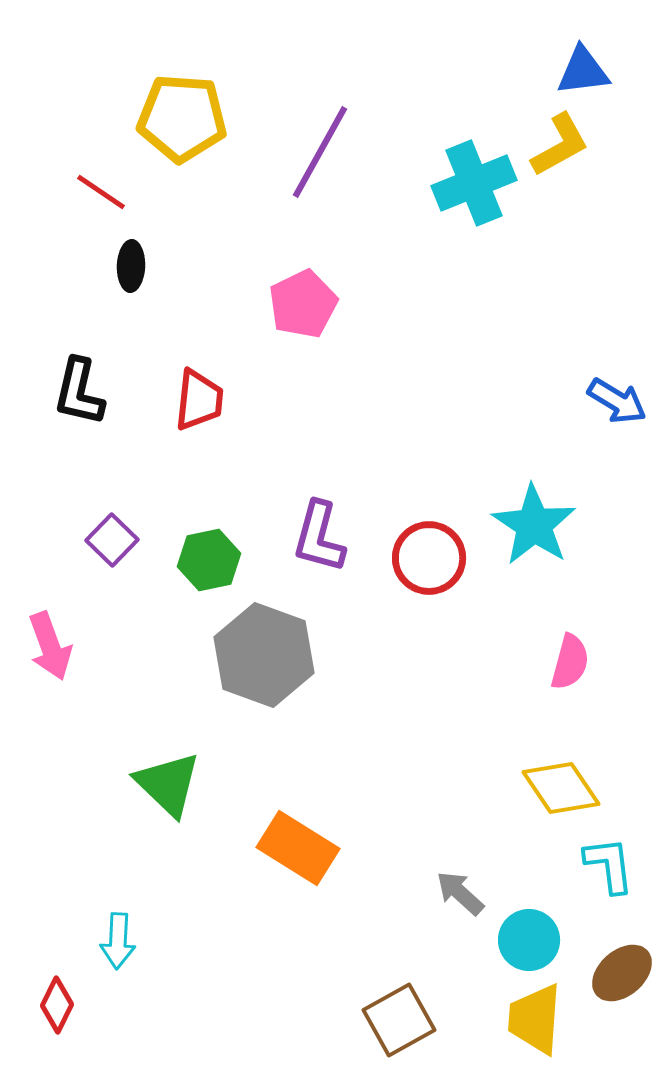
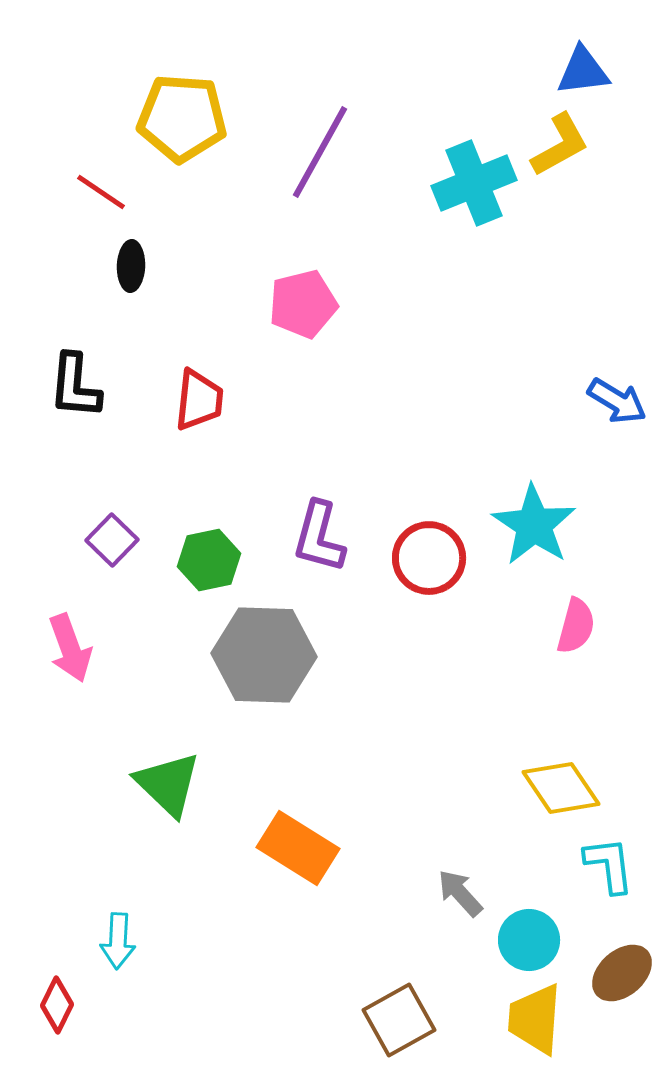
pink pentagon: rotated 12 degrees clockwise
black L-shape: moved 4 px left, 6 px up; rotated 8 degrees counterclockwise
pink arrow: moved 20 px right, 2 px down
gray hexagon: rotated 18 degrees counterclockwise
pink semicircle: moved 6 px right, 36 px up
gray arrow: rotated 6 degrees clockwise
